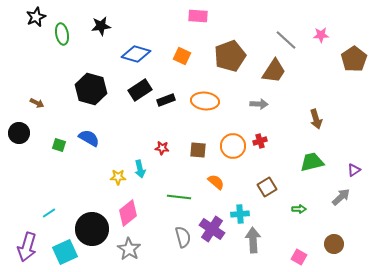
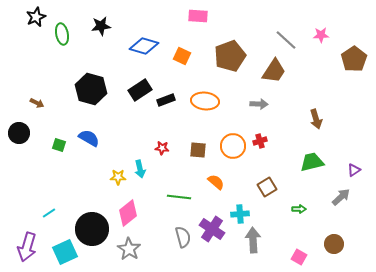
blue diamond at (136, 54): moved 8 px right, 8 px up
